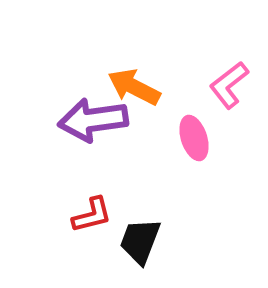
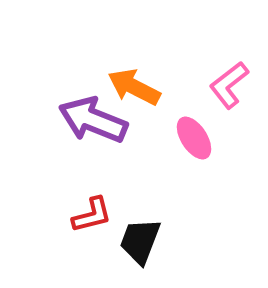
purple arrow: rotated 30 degrees clockwise
pink ellipse: rotated 15 degrees counterclockwise
